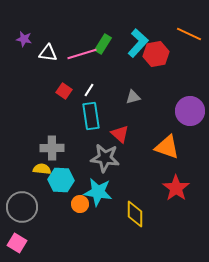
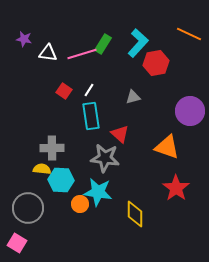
red hexagon: moved 9 px down
gray circle: moved 6 px right, 1 px down
